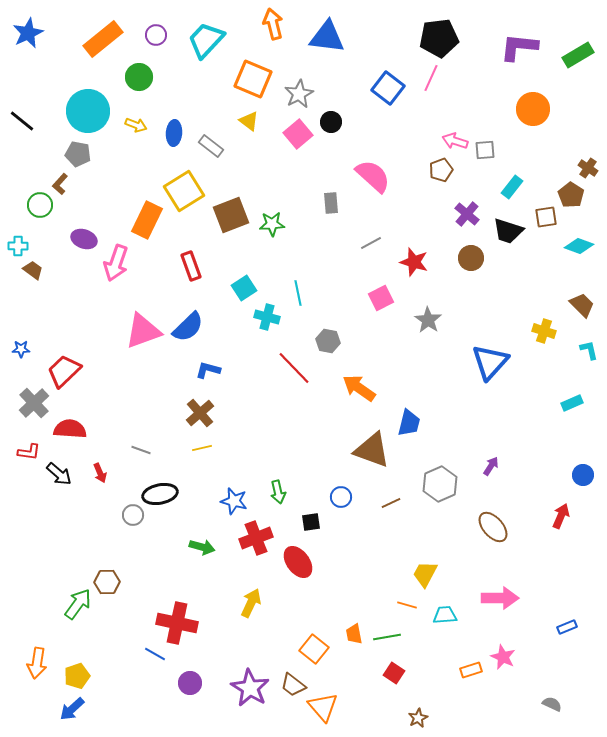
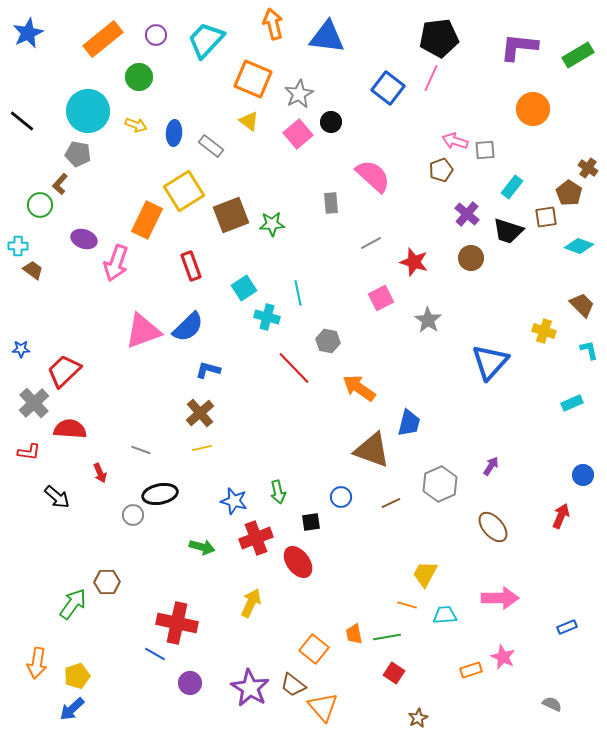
brown pentagon at (571, 195): moved 2 px left, 2 px up
black arrow at (59, 474): moved 2 px left, 23 px down
green arrow at (78, 604): moved 5 px left
